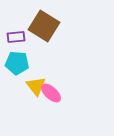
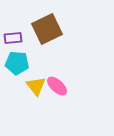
brown square: moved 3 px right, 3 px down; rotated 32 degrees clockwise
purple rectangle: moved 3 px left, 1 px down
pink ellipse: moved 6 px right, 7 px up
